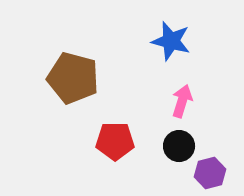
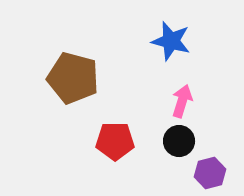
black circle: moved 5 px up
